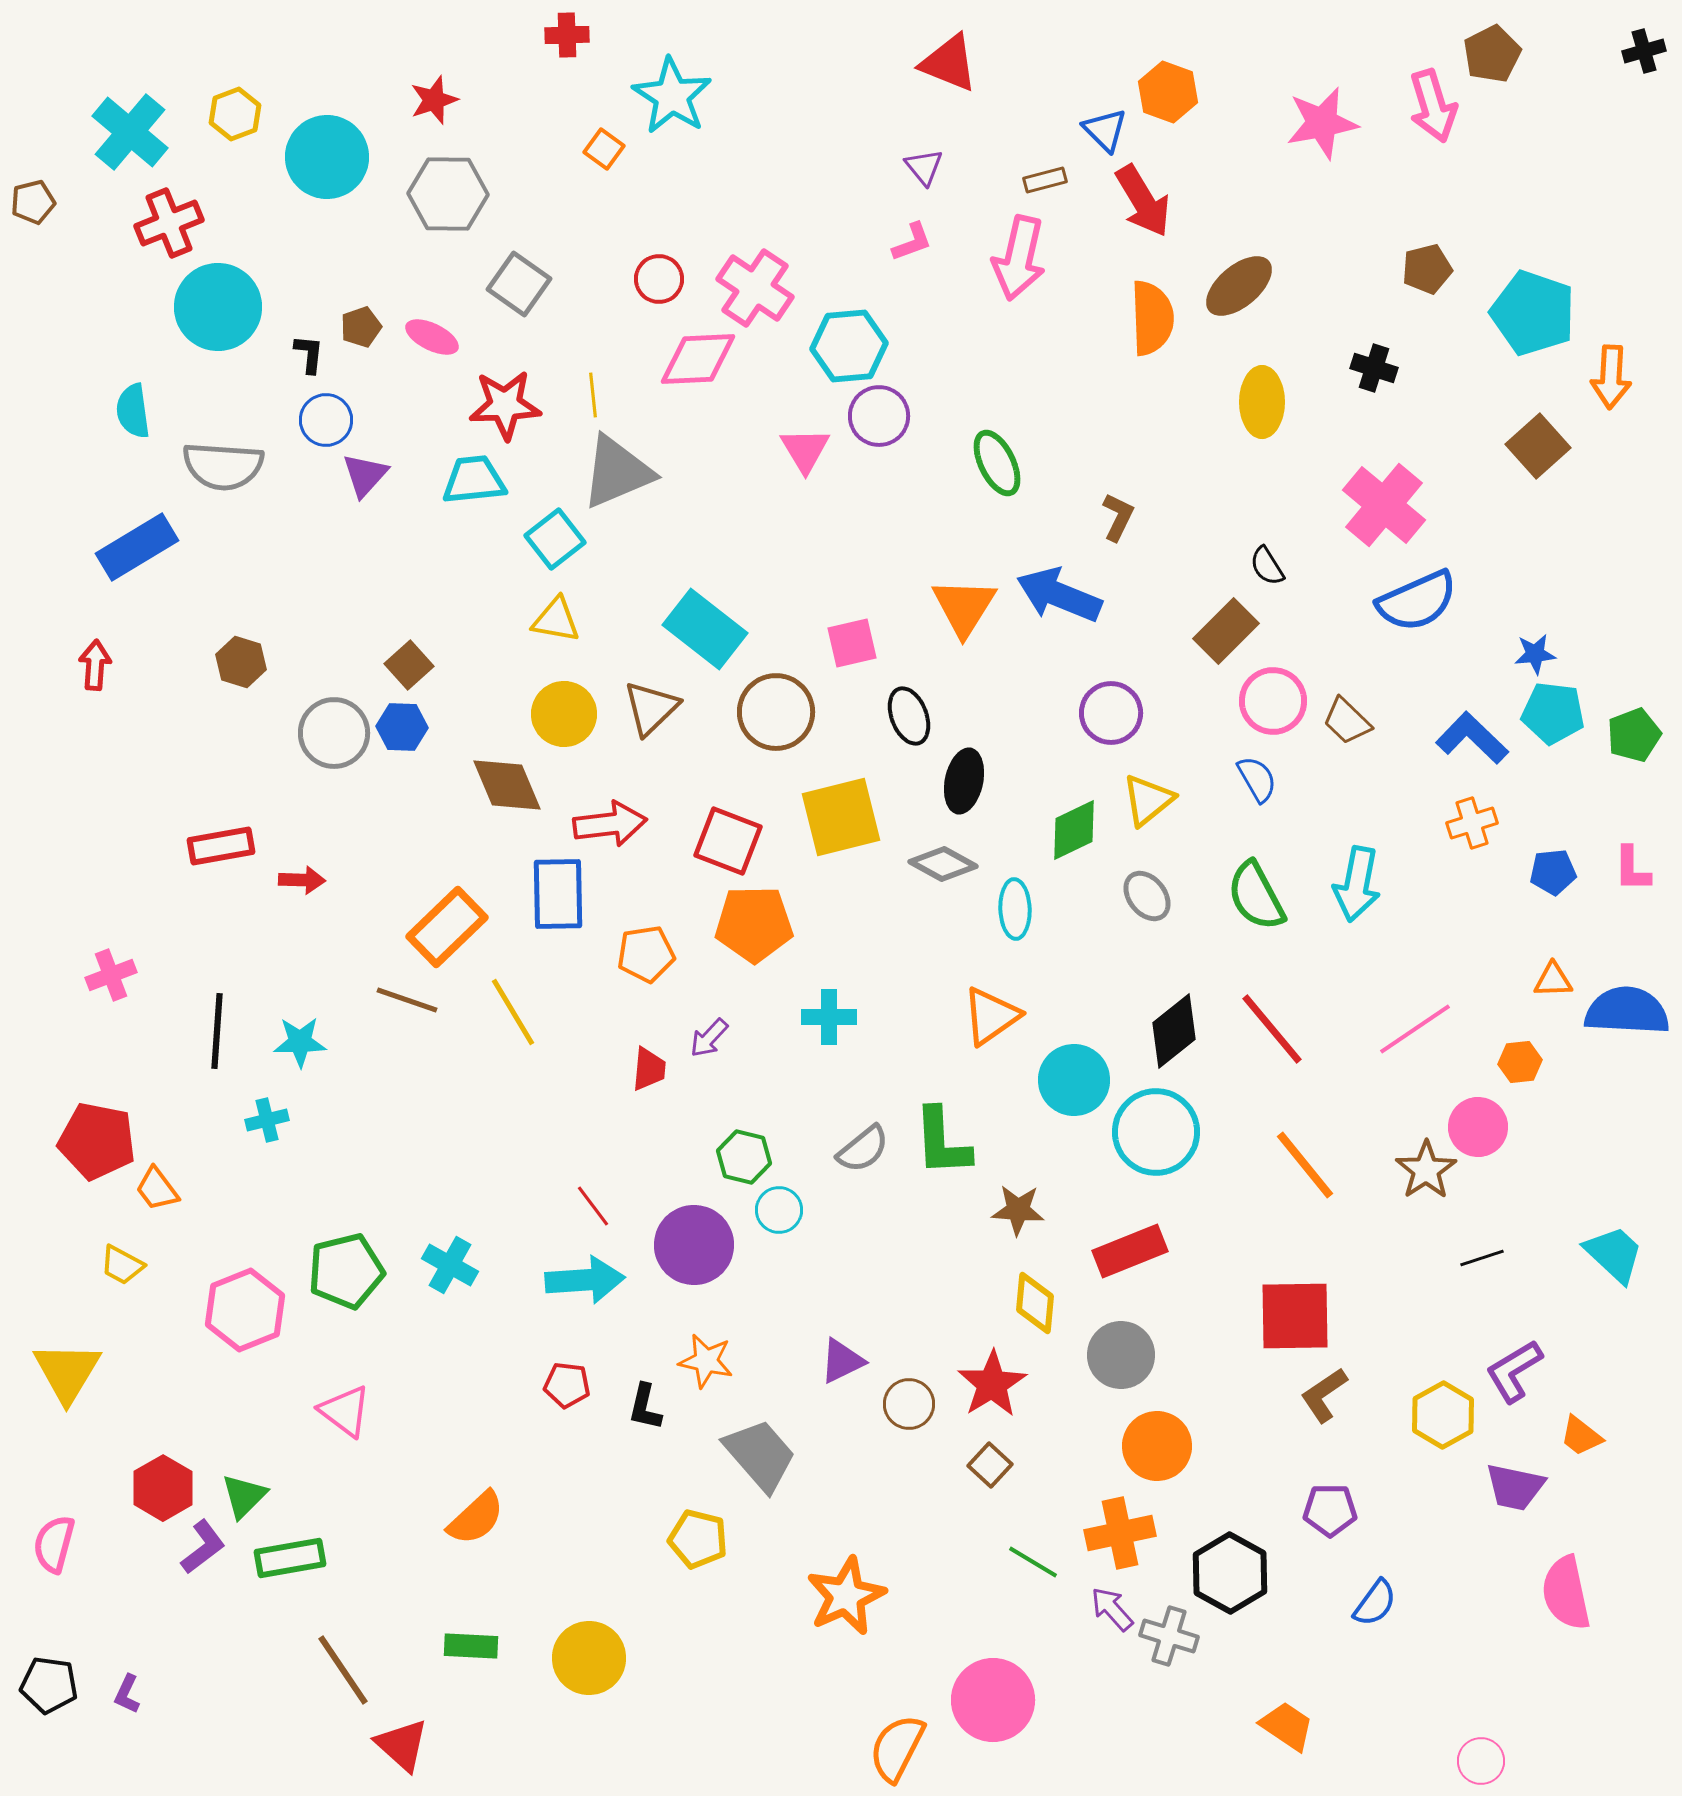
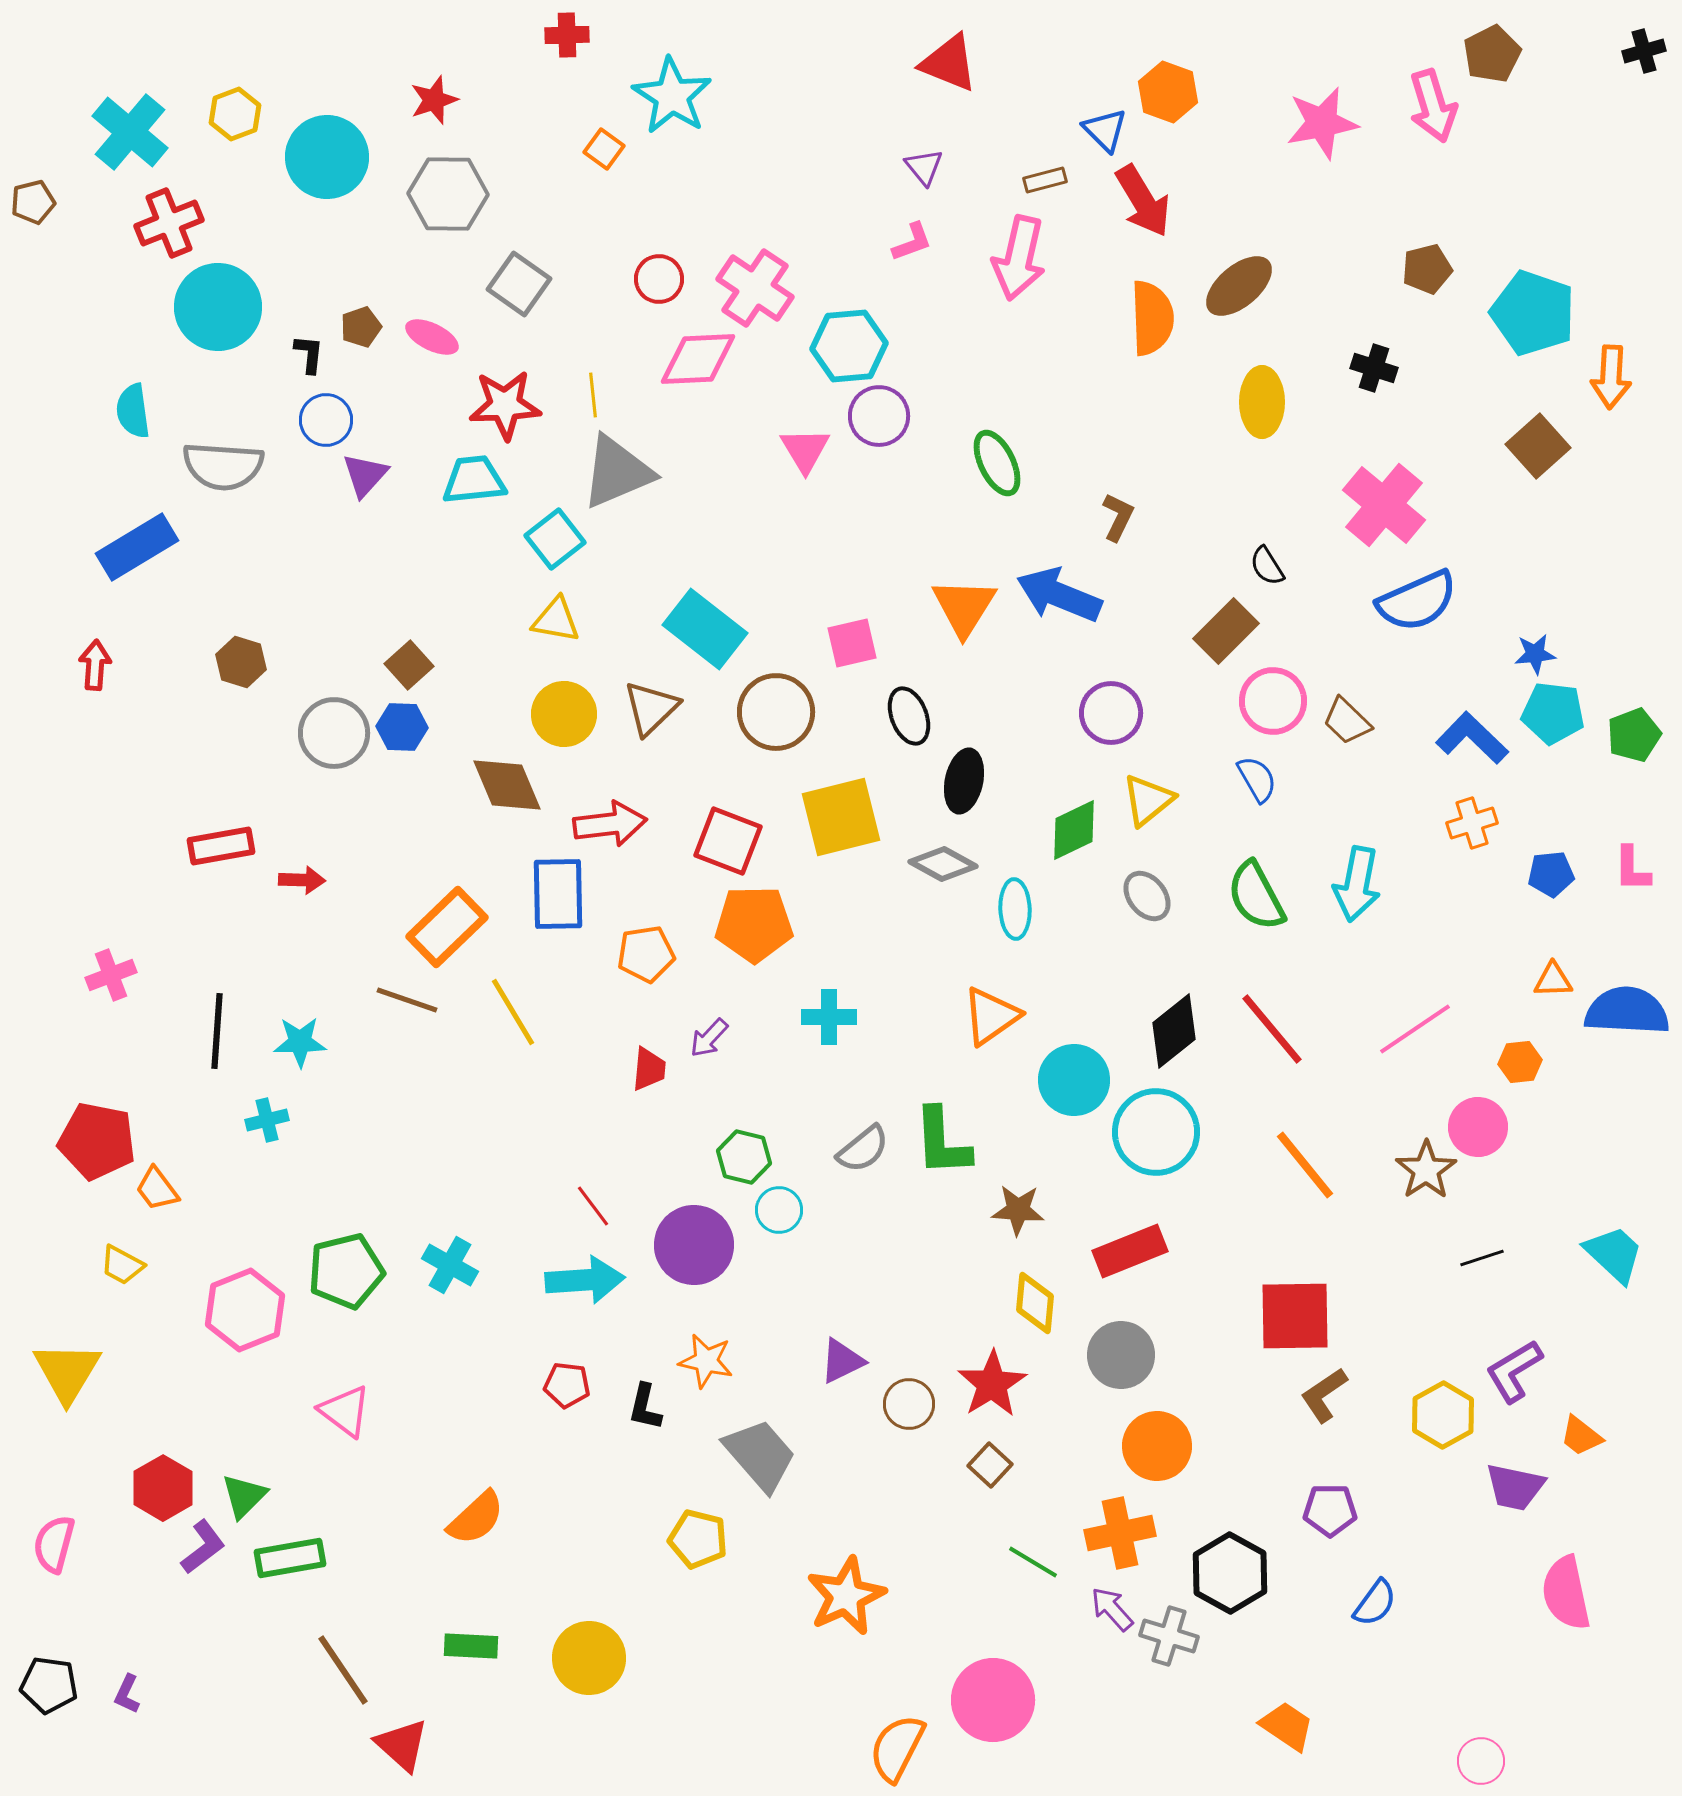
blue pentagon at (1553, 872): moved 2 px left, 2 px down
